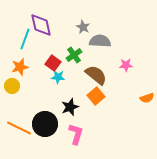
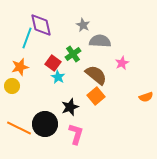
gray star: moved 2 px up
cyan line: moved 2 px right, 1 px up
green cross: moved 1 px left, 1 px up
pink star: moved 4 px left, 2 px up; rotated 24 degrees counterclockwise
cyan star: rotated 24 degrees clockwise
orange semicircle: moved 1 px left, 1 px up
